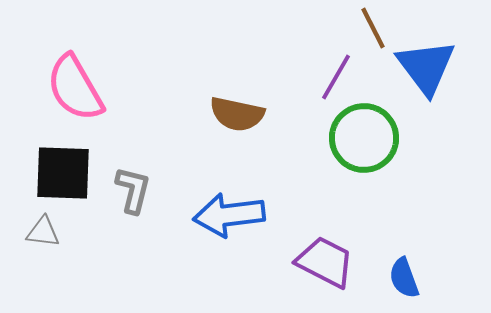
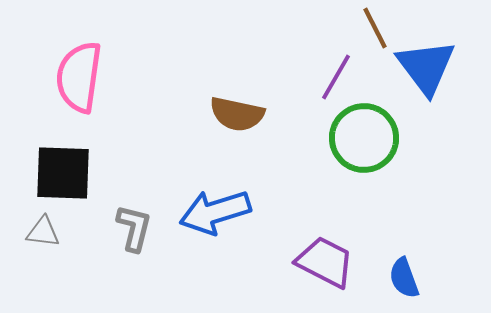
brown line: moved 2 px right
pink semicircle: moved 4 px right, 11 px up; rotated 38 degrees clockwise
gray L-shape: moved 1 px right, 38 px down
blue arrow: moved 14 px left, 3 px up; rotated 10 degrees counterclockwise
